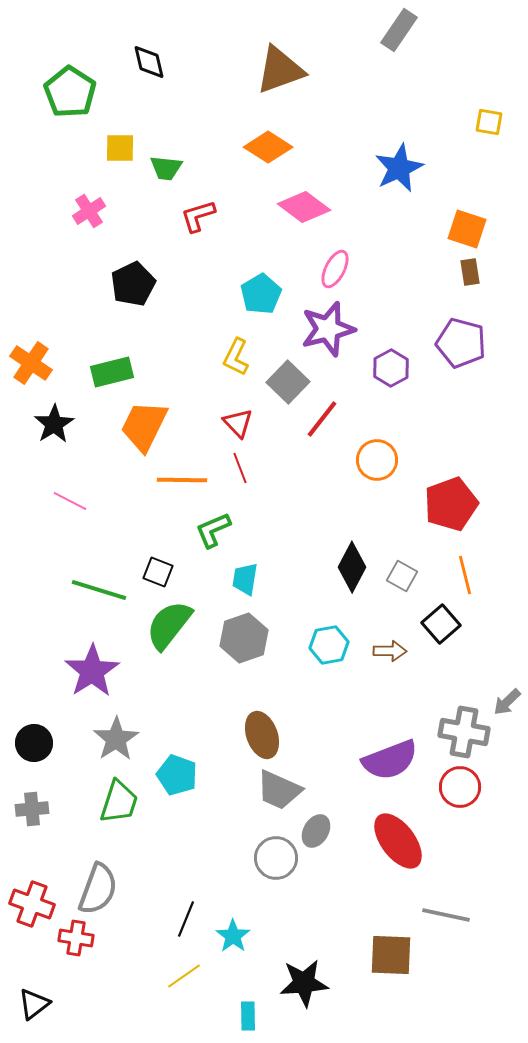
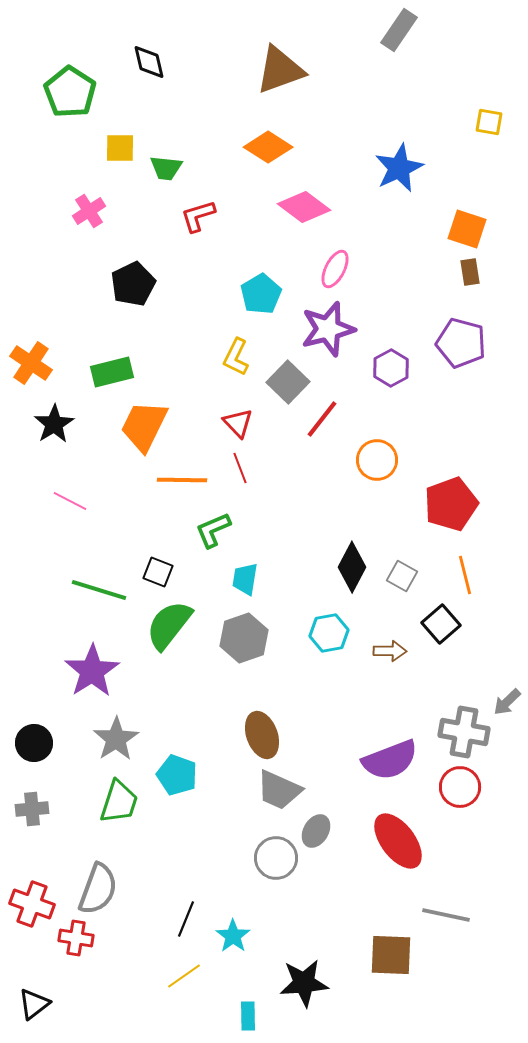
cyan hexagon at (329, 645): moved 12 px up
